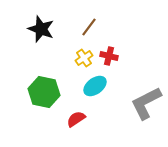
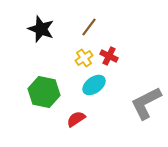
red cross: rotated 12 degrees clockwise
cyan ellipse: moved 1 px left, 1 px up
